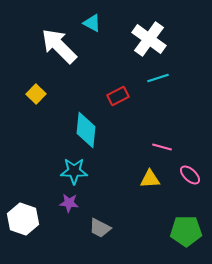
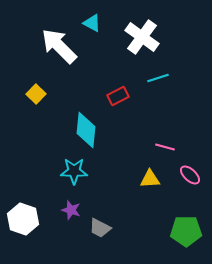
white cross: moved 7 px left, 2 px up
pink line: moved 3 px right
purple star: moved 2 px right, 7 px down; rotated 12 degrees clockwise
